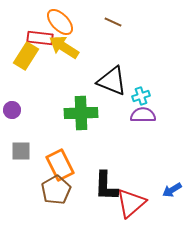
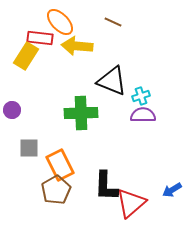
yellow arrow: moved 13 px right, 1 px up; rotated 28 degrees counterclockwise
gray square: moved 8 px right, 3 px up
